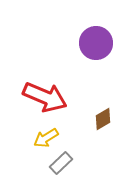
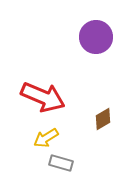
purple circle: moved 6 px up
red arrow: moved 2 px left
gray rectangle: rotated 60 degrees clockwise
